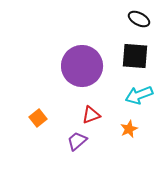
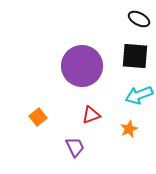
orange square: moved 1 px up
purple trapezoid: moved 2 px left, 6 px down; rotated 105 degrees clockwise
